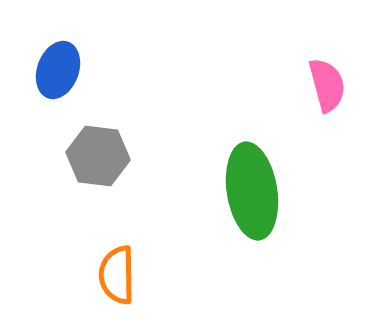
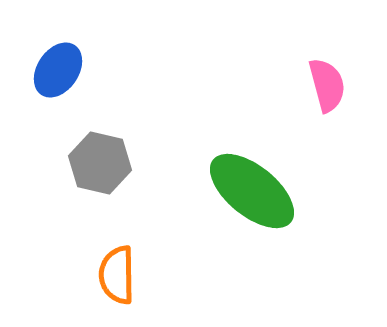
blue ellipse: rotated 14 degrees clockwise
gray hexagon: moved 2 px right, 7 px down; rotated 6 degrees clockwise
green ellipse: rotated 42 degrees counterclockwise
